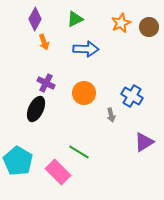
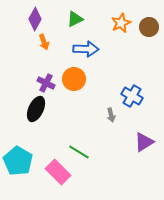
orange circle: moved 10 px left, 14 px up
